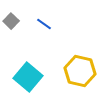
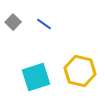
gray square: moved 2 px right, 1 px down
cyan square: moved 8 px right; rotated 32 degrees clockwise
